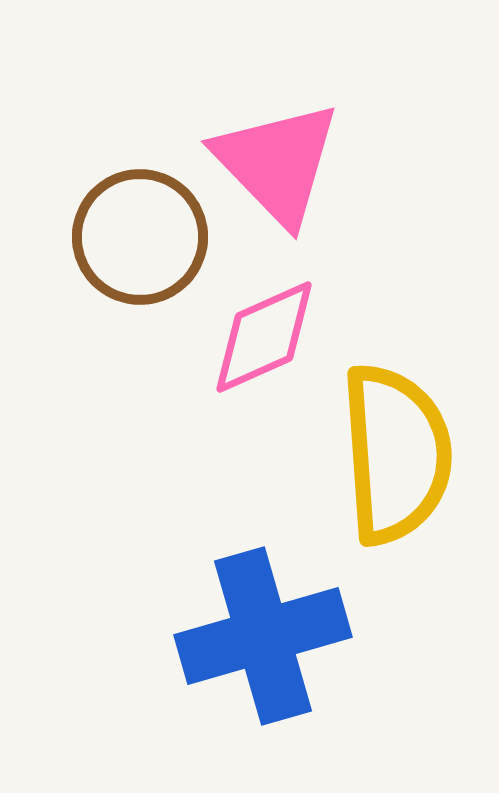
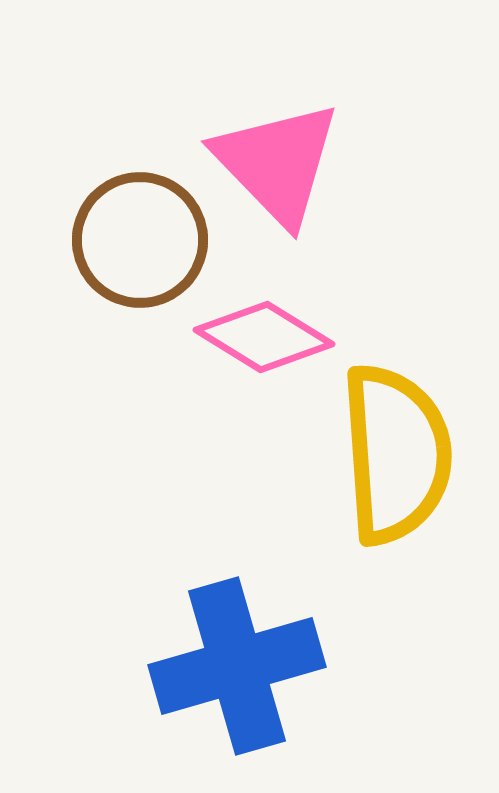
brown circle: moved 3 px down
pink diamond: rotated 56 degrees clockwise
blue cross: moved 26 px left, 30 px down
